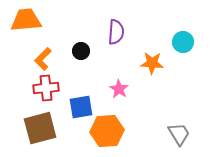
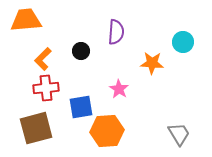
brown square: moved 4 px left
